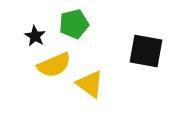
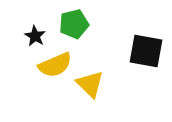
yellow semicircle: moved 1 px right
yellow triangle: rotated 8 degrees clockwise
